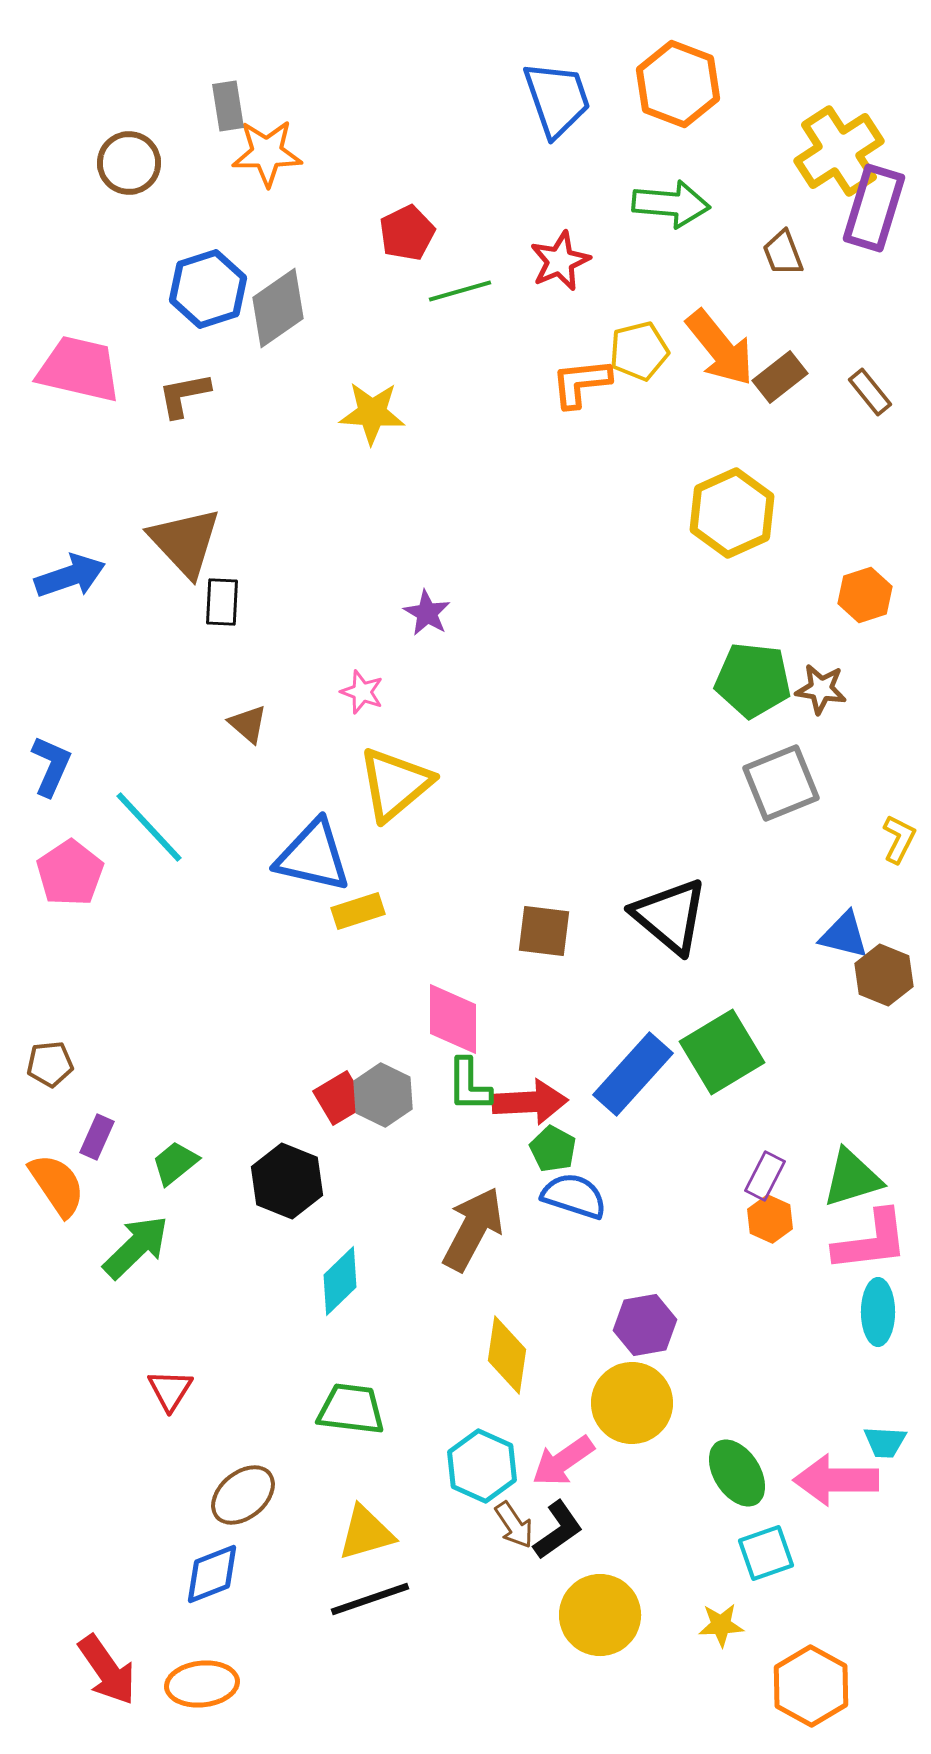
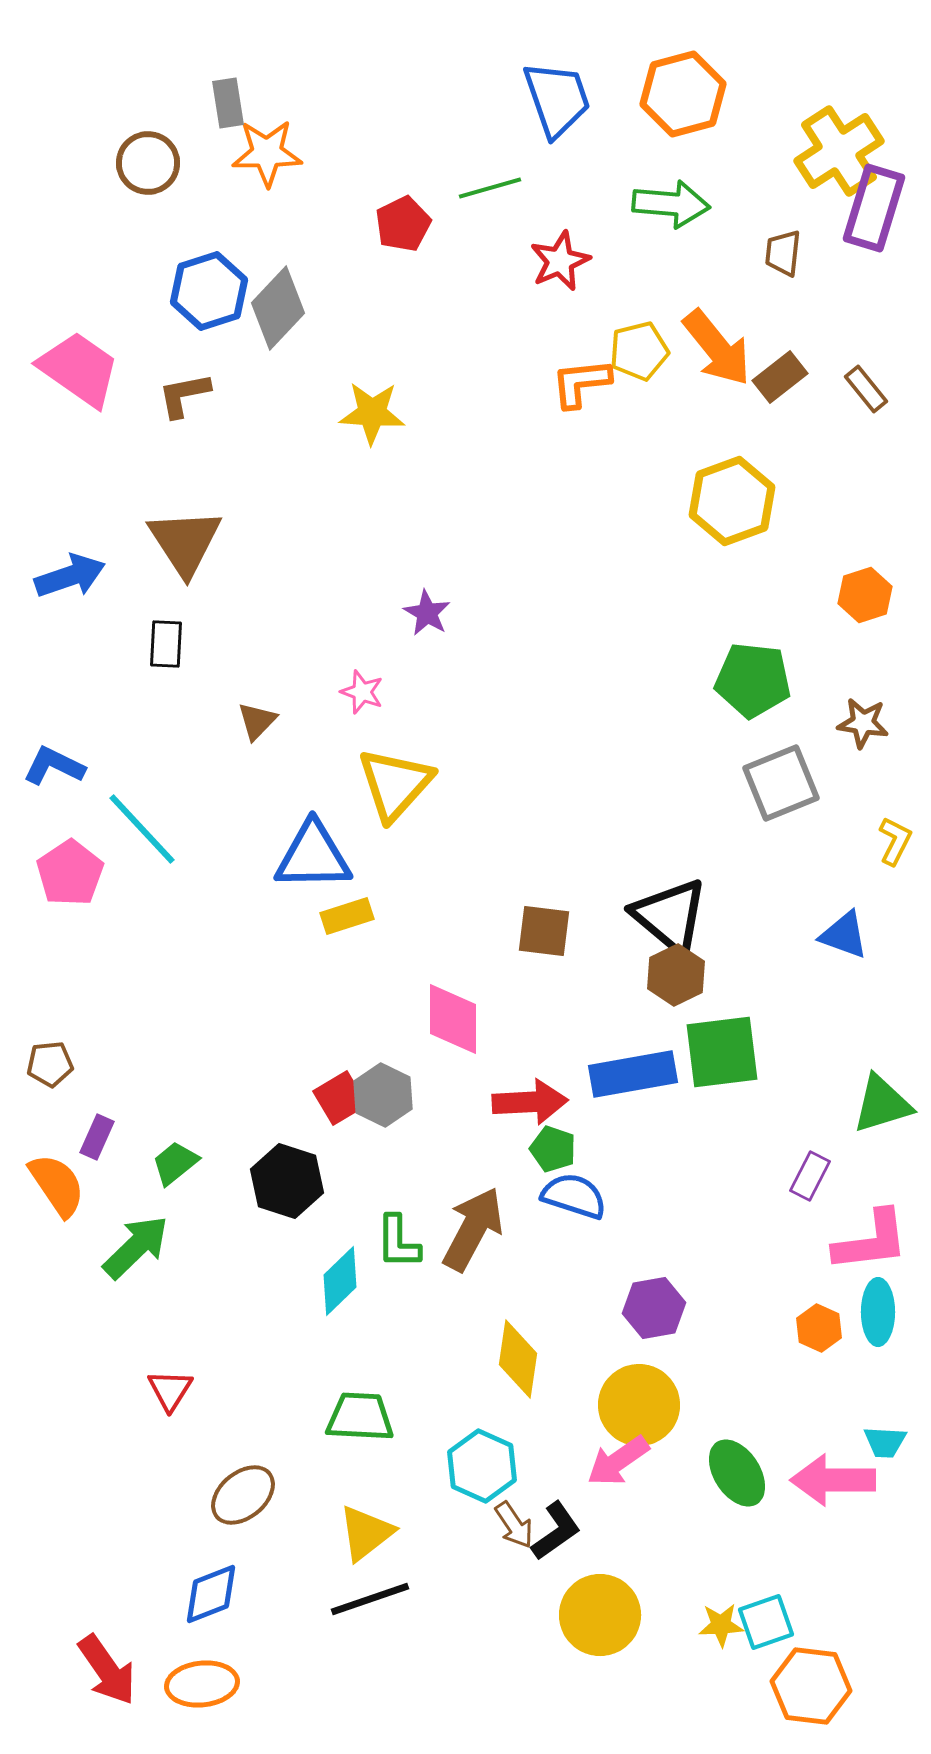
orange hexagon at (678, 84): moved 5 px right, 10 px down; rotated 24 degrees clockwise
gray rectangle at (228, 106): moved 3 px up
brown circle at (129, 163): moved 19 px right
red pentagon at (407, 233): moved 4 px left, 9 px up
brown trapezoid at (783, 253): rotated 27 degrees clockwise
blue hexagon at (208, 289): moved 1 px right, 2 px down
green line at (460, 291): moved 30 px right, 103 px up
gray diamond at (278, 308): rotated 12 degrees counterclockwise
orange arrow at (720, 348): moved 3 px left
pink trapezoid at (79, 369): rotated 22 degrees clockwise
brown rectangle at (870, 392): moved 4 px left, 3 px up
yellow hexagon at (732, 513): moved 12 px up; rotated 4 degrees clockwise
brown triangle at (185, 542): rotated 10 degrees clockwise
black rectangle at (222, 602): moved 56 px left, 42 px down
brown star at (821, 689): moved 42 px right, 34 px down
brown triangle at (248, 724): moved 9 px right, 3 px up; rotated 33 degrees clockwise
blue L-shape at (51, 766): moved 3 px right; rotated 88 degrees counterclockwise
yellow triangle at (395, 784): rotated 8 degrees counterclockwise
cyan line at (149, 827): moved 7 px left, 2 px down
yellow L-shape at (899, 839): moved 4 px left, 2 px down
blue triangle at (313, 856): rotated 14 degrees counterclockwise
yellow rectangle at (358, 911): moved 11 px left, 5 px down
blue triangle at (844, 935): rotated 6 degrees clockwise
brown hexagon at (884, 975): moved 208 px left; rotated 12 degrees clockwise
green square at (722, 1052): rotated 24 degrees clockwise
blue rectangle at (633, 1074): rotated 38 degrees clockwise
green L-shape at (469, 1085): moved 71 px left, 157 px down
green pentagon at (553, 1149): rotated 9 degrees counterclockwise
purple rectangle at (765, 1176): moved 45 px right
green triangle at (852, 1178): moved 30 px right, 74 px up
black hexagon at (287, 1181): rotated 4 degrees counterclockwise
orange hexagon at (770, 1219): moved 49 px right, 109 px down
purple hexagon at (645, 1325): moved 9 px right, 17 px up
yellow diamond at (507, 1355): moved 11 px right, 4 px down
yellow circle at (632, 1403): moved 7 px right, 2 px down
green trapezoid at (351, 1409): moved 9 px right, 8 px down; rotated 4 degrees counterclockwise
pink arrow at (563, 1461): moved 55 px right
pink arrow at (836, 1480): moved 3 px left
black L-shape at (558, 1530): moved 2 px left, 1 px down
yellow triangle at (366, 1533): rotated 22 degrees counterclockwise
cyan square at (766, 1553): moved 69 px down
blue diamond at (212, 1574): moved 1 px left, 20 px down
orange hexagon at (811, 1686): rotated 22 degrees counterclockwise
